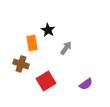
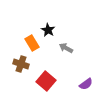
orange rectangle: rotated 21 degrees counterclockwise
gray arrow: rotated 96 degrees counterclockwise
red square: rotated 18 degrees counterclockwise
